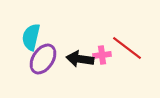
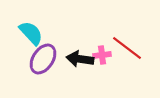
cyan semicircle: moved 4 px up; rotated 124 degrees clockwise
